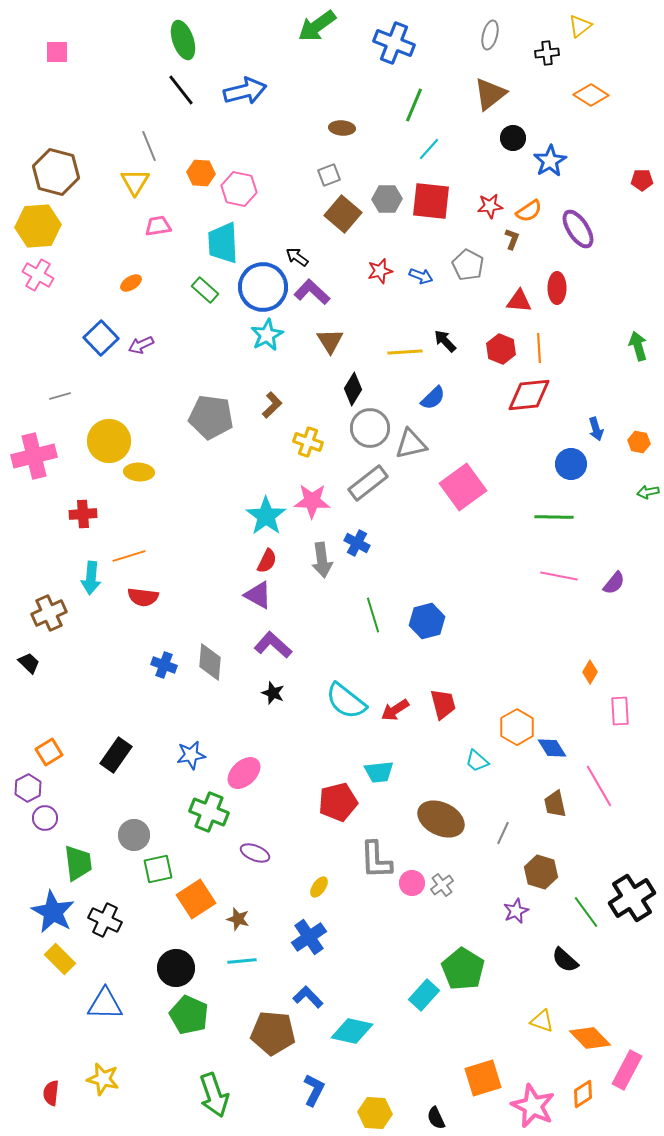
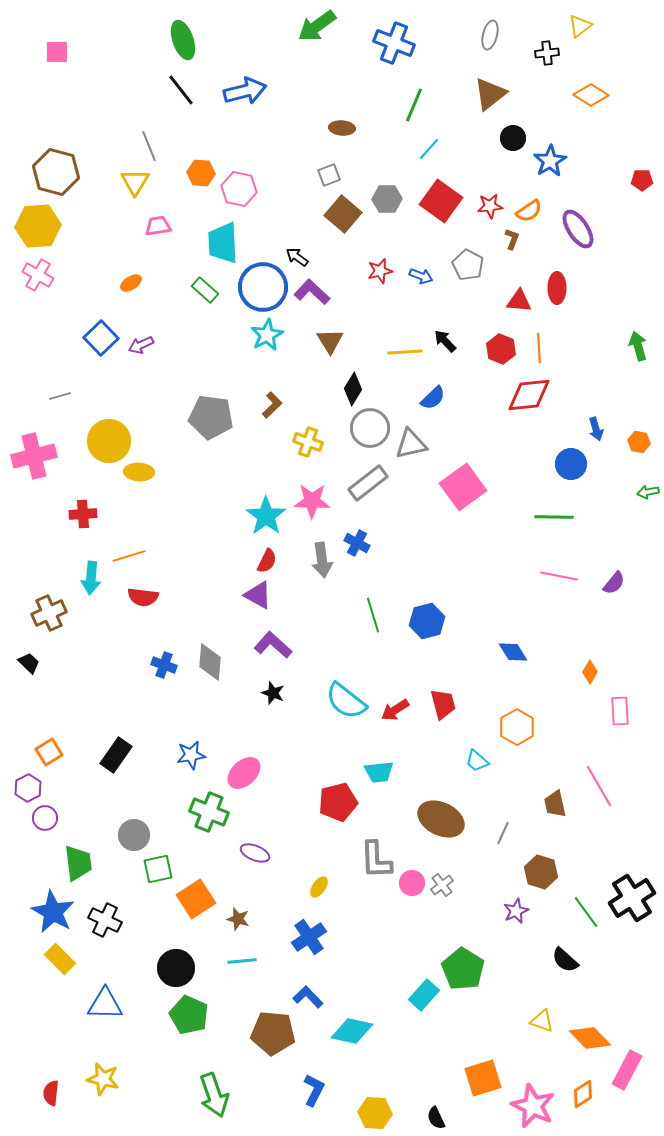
red square at (431, 201): moved 10 px right; rotated 30 degrees clockwise
blue diamond at (552, 748): moved 39 px left, 96 px up
